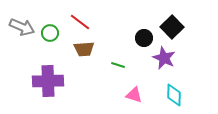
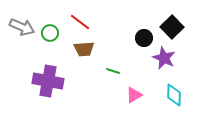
green line: moved 5 px left, 6 px down
purple cross: rotated 12 degrees clockwise
pink triangle: rotated 48 degrees counterclockwise
